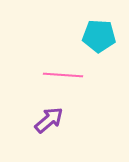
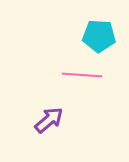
pink line: moved 19 px right
